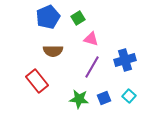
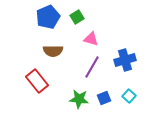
green square: moved 1 px left, 1 px up
